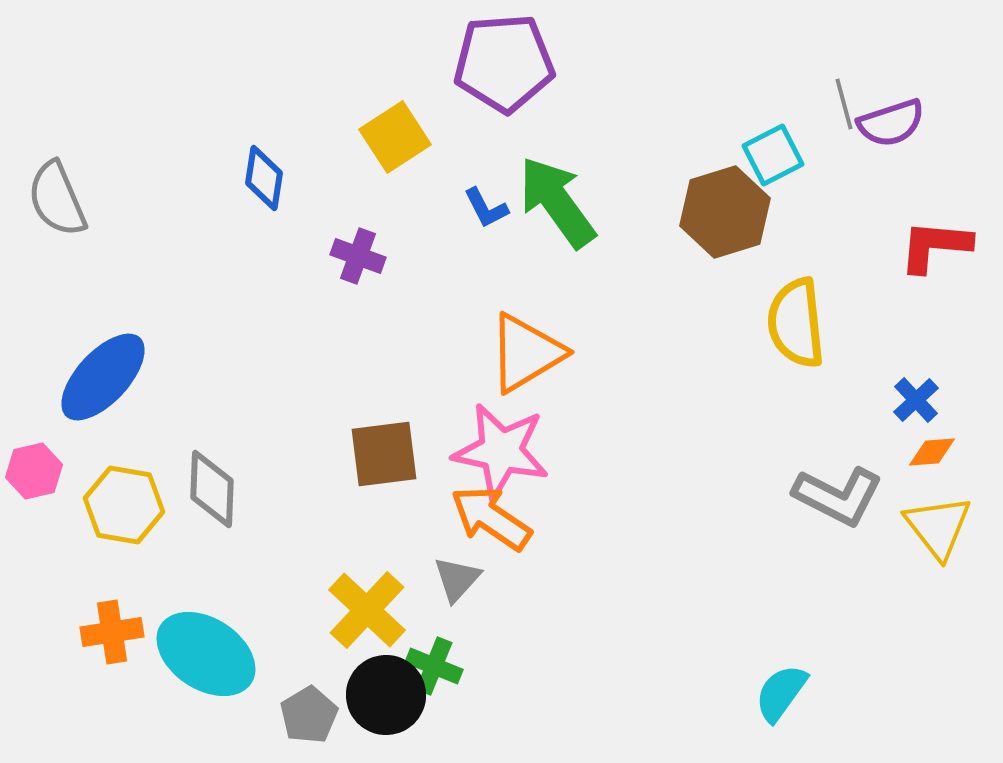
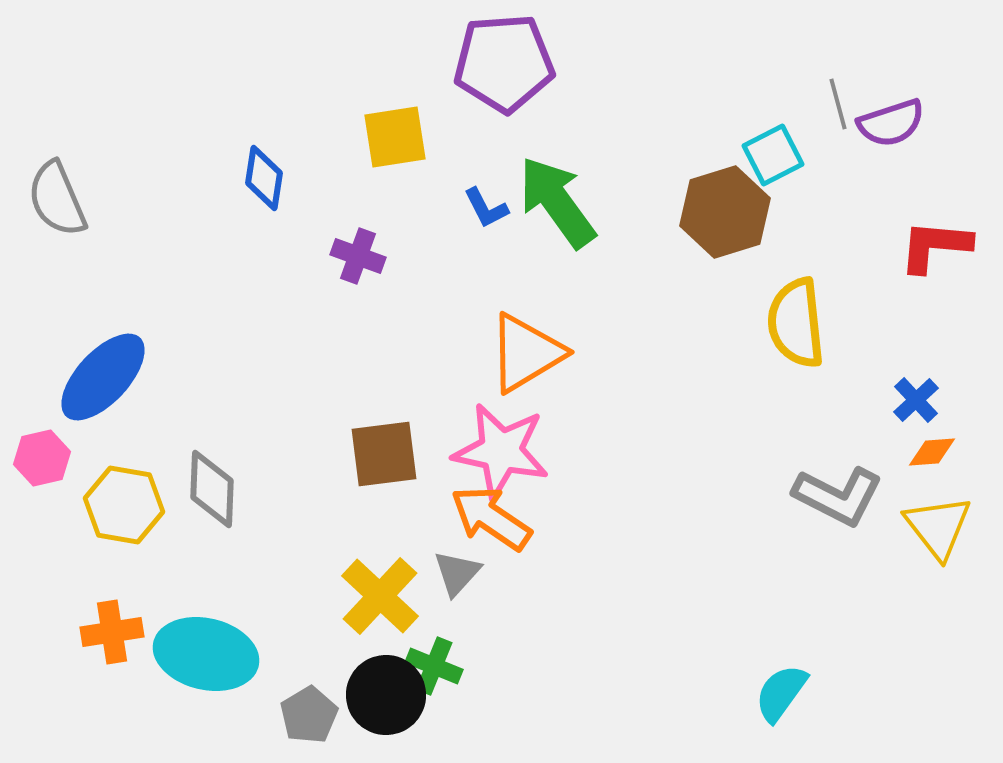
gray line: moved 6 px left
yellow square: rotated 24 degrees clockwise
pink hexagon: moved 8 px right, 13 px up
gray triangle: moved 6 px up
yellow cross: moved 13 px right, 14 px up
cyan ellipse: rotated 20 degrees counterclockwise
